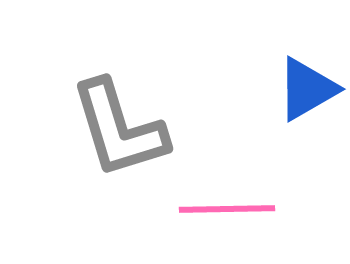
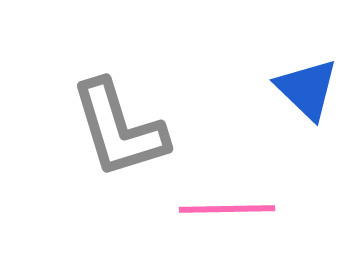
blue triangle: rotated 46 degrees counterclockwise
